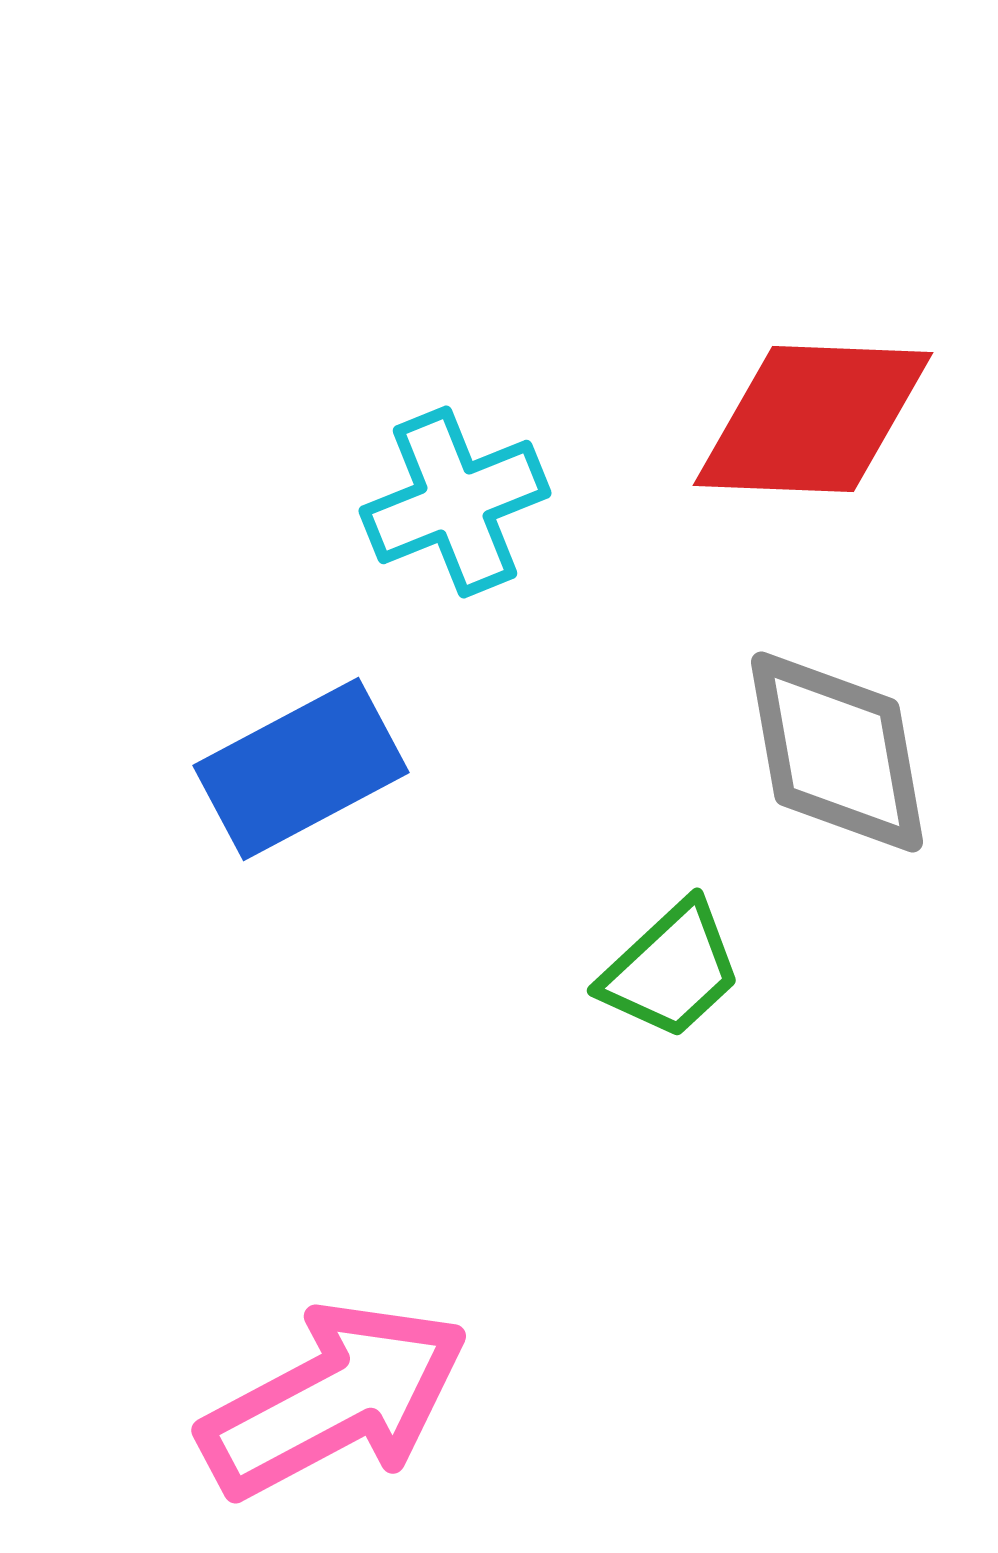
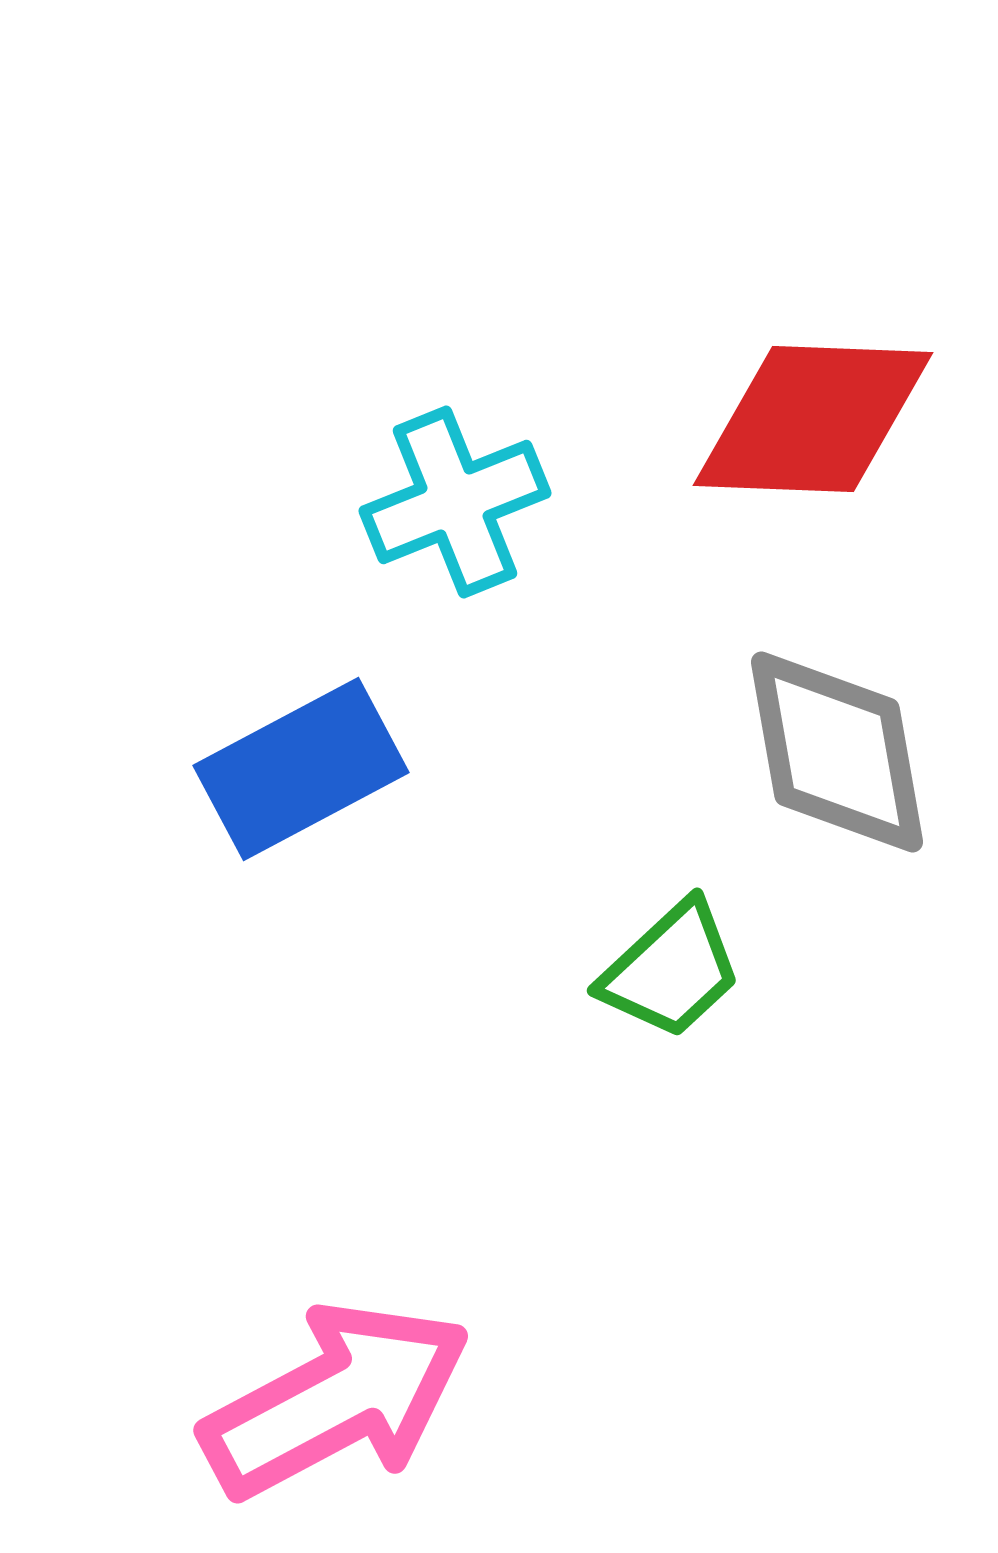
pink arrow: moved 2 px right
